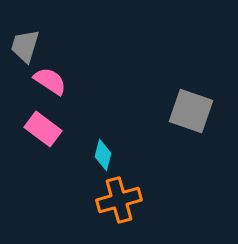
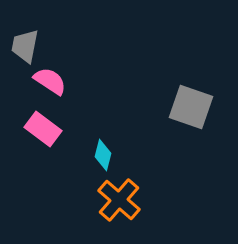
gray trapezoid: rotated 6 degrees counterclockwise
gray square: moved 4 px up
orange cross: rotated 33 degrees counterclockwise
